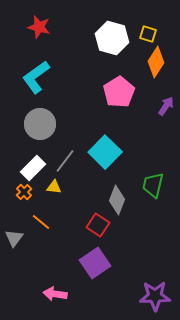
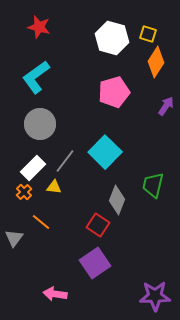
pink pentagon: moved 5 px left; rotated 16 degrees clockwise
